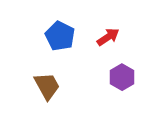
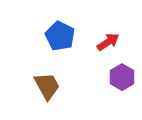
red arrow: moved 5 px down
